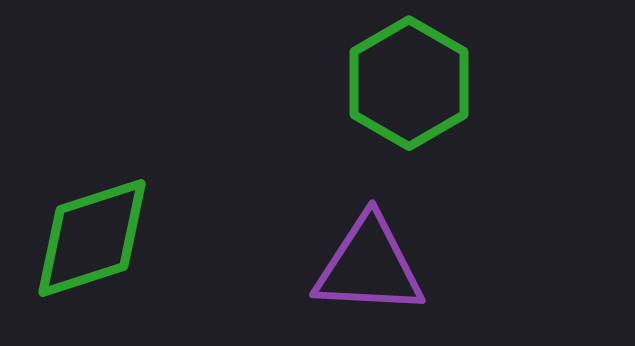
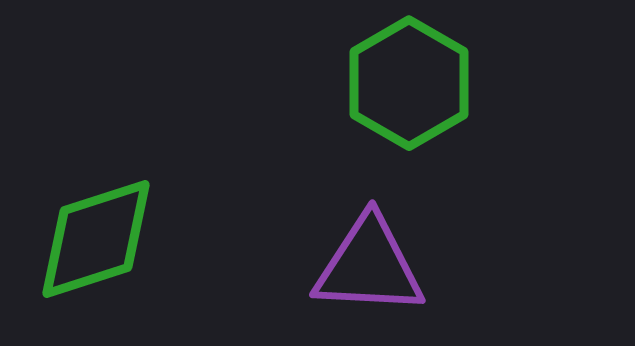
green diamond: moved 4 px right, 1 px down
